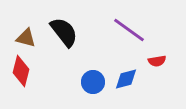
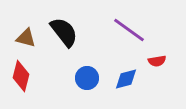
red diamond: moved 5 px down
blue circle: moved 6 px left, 4 px up
